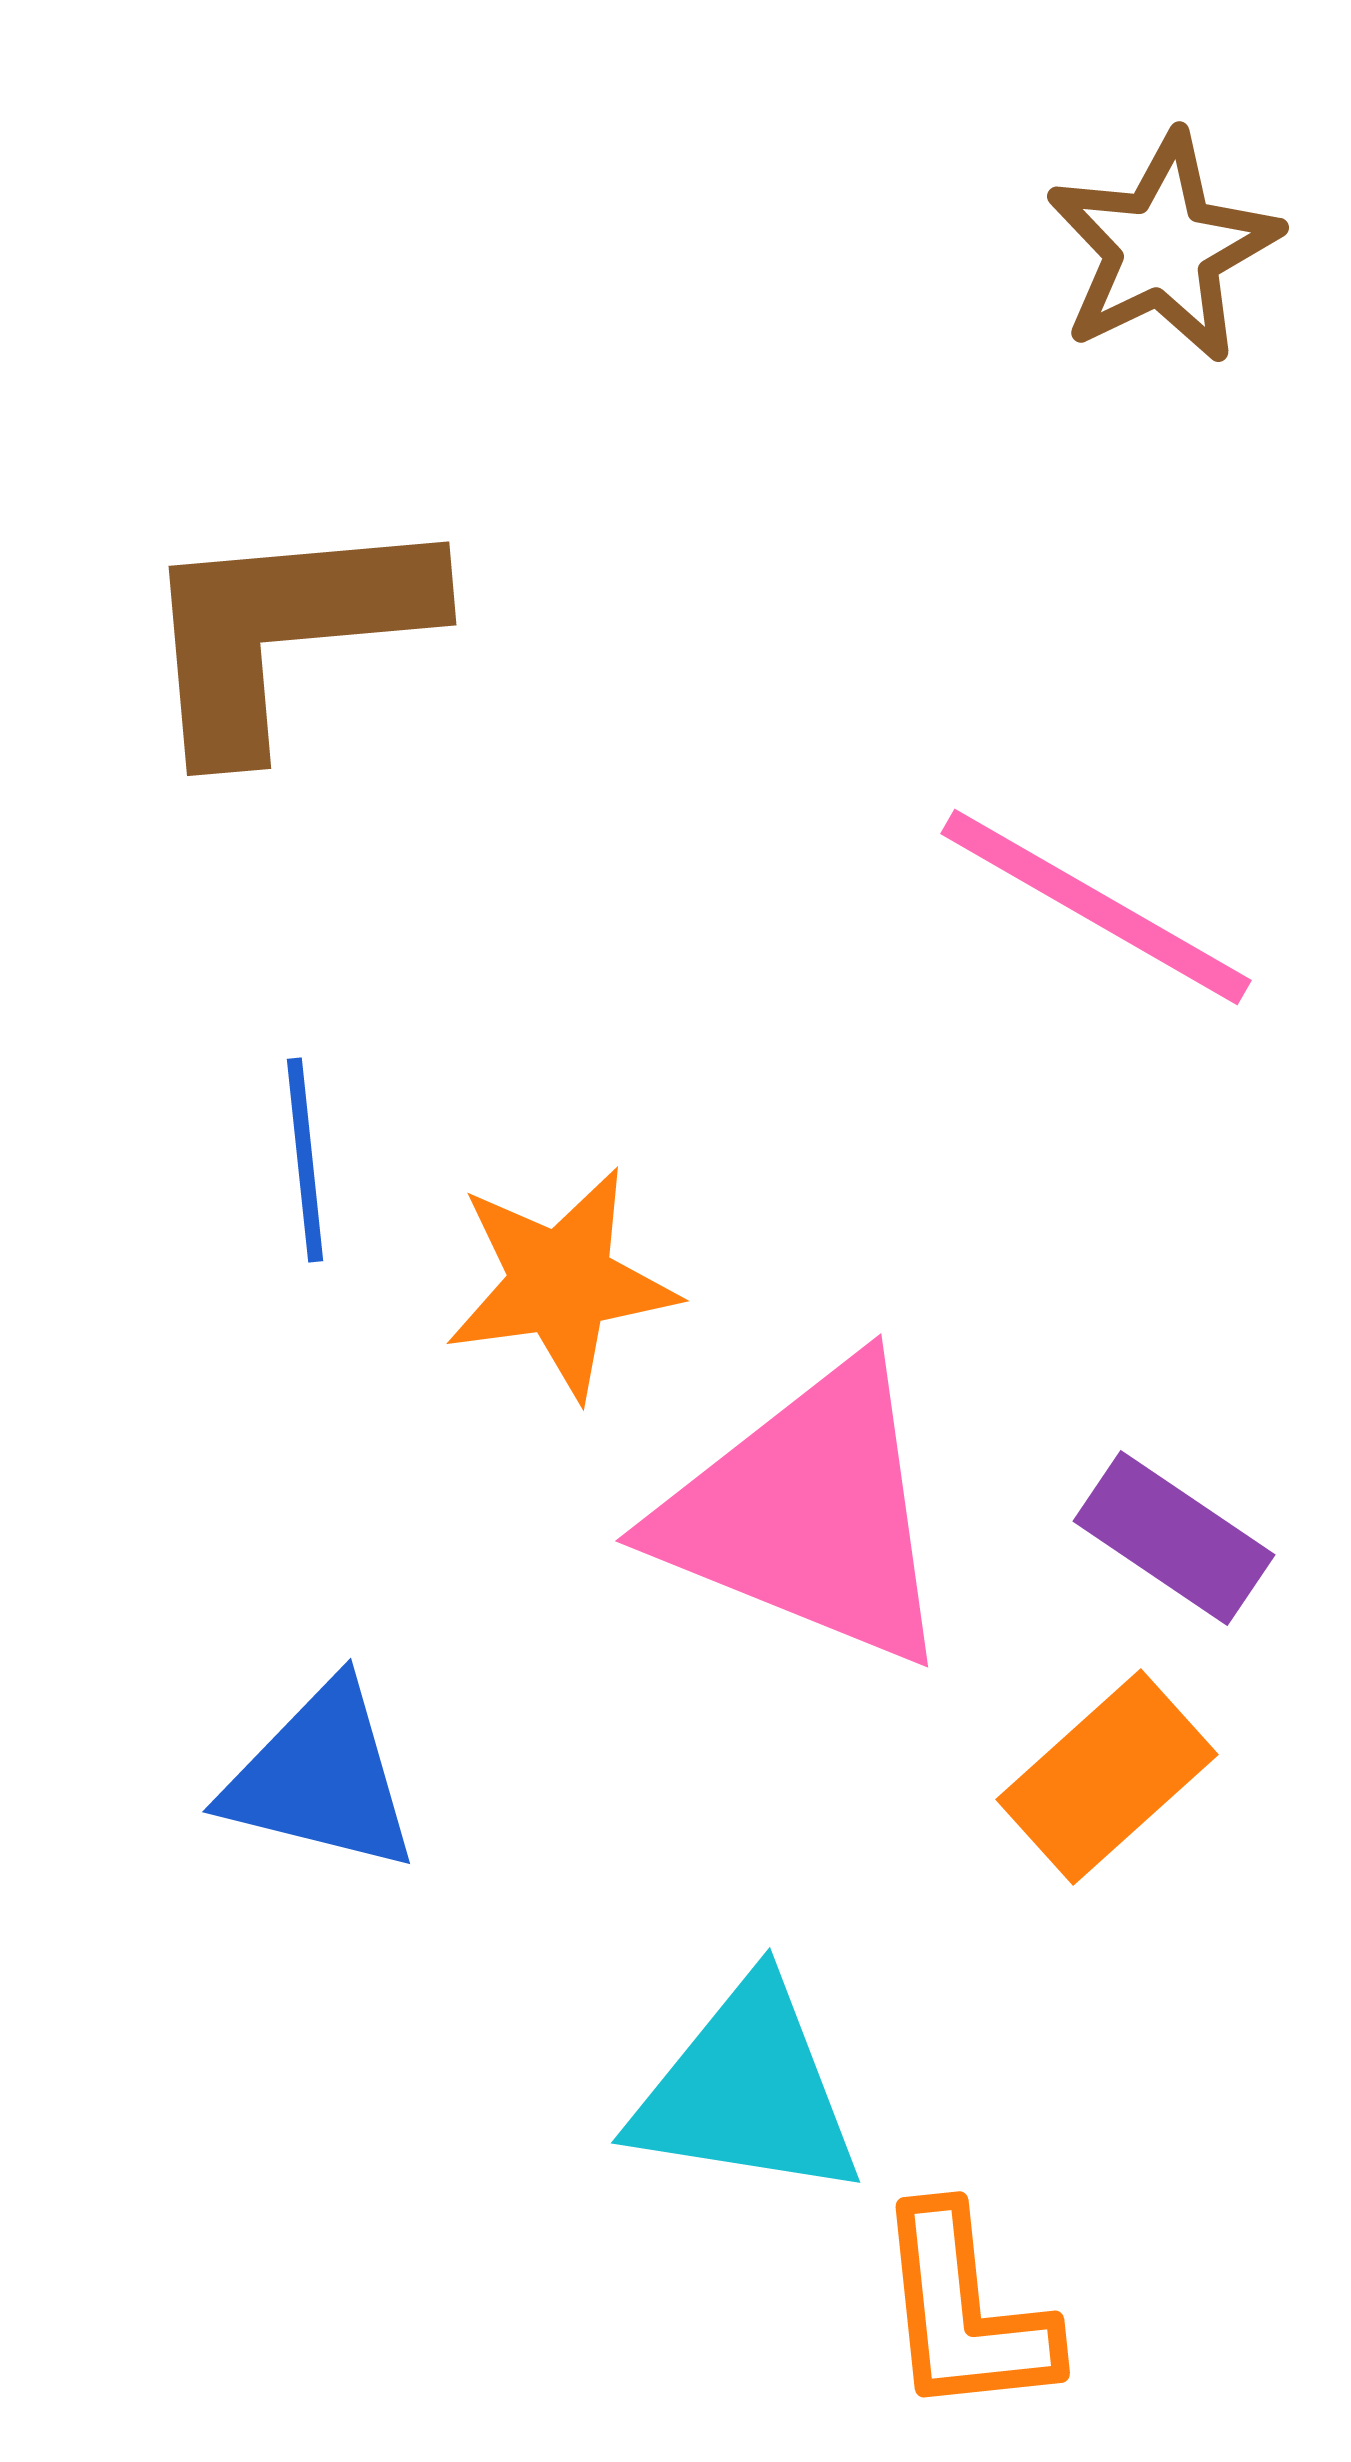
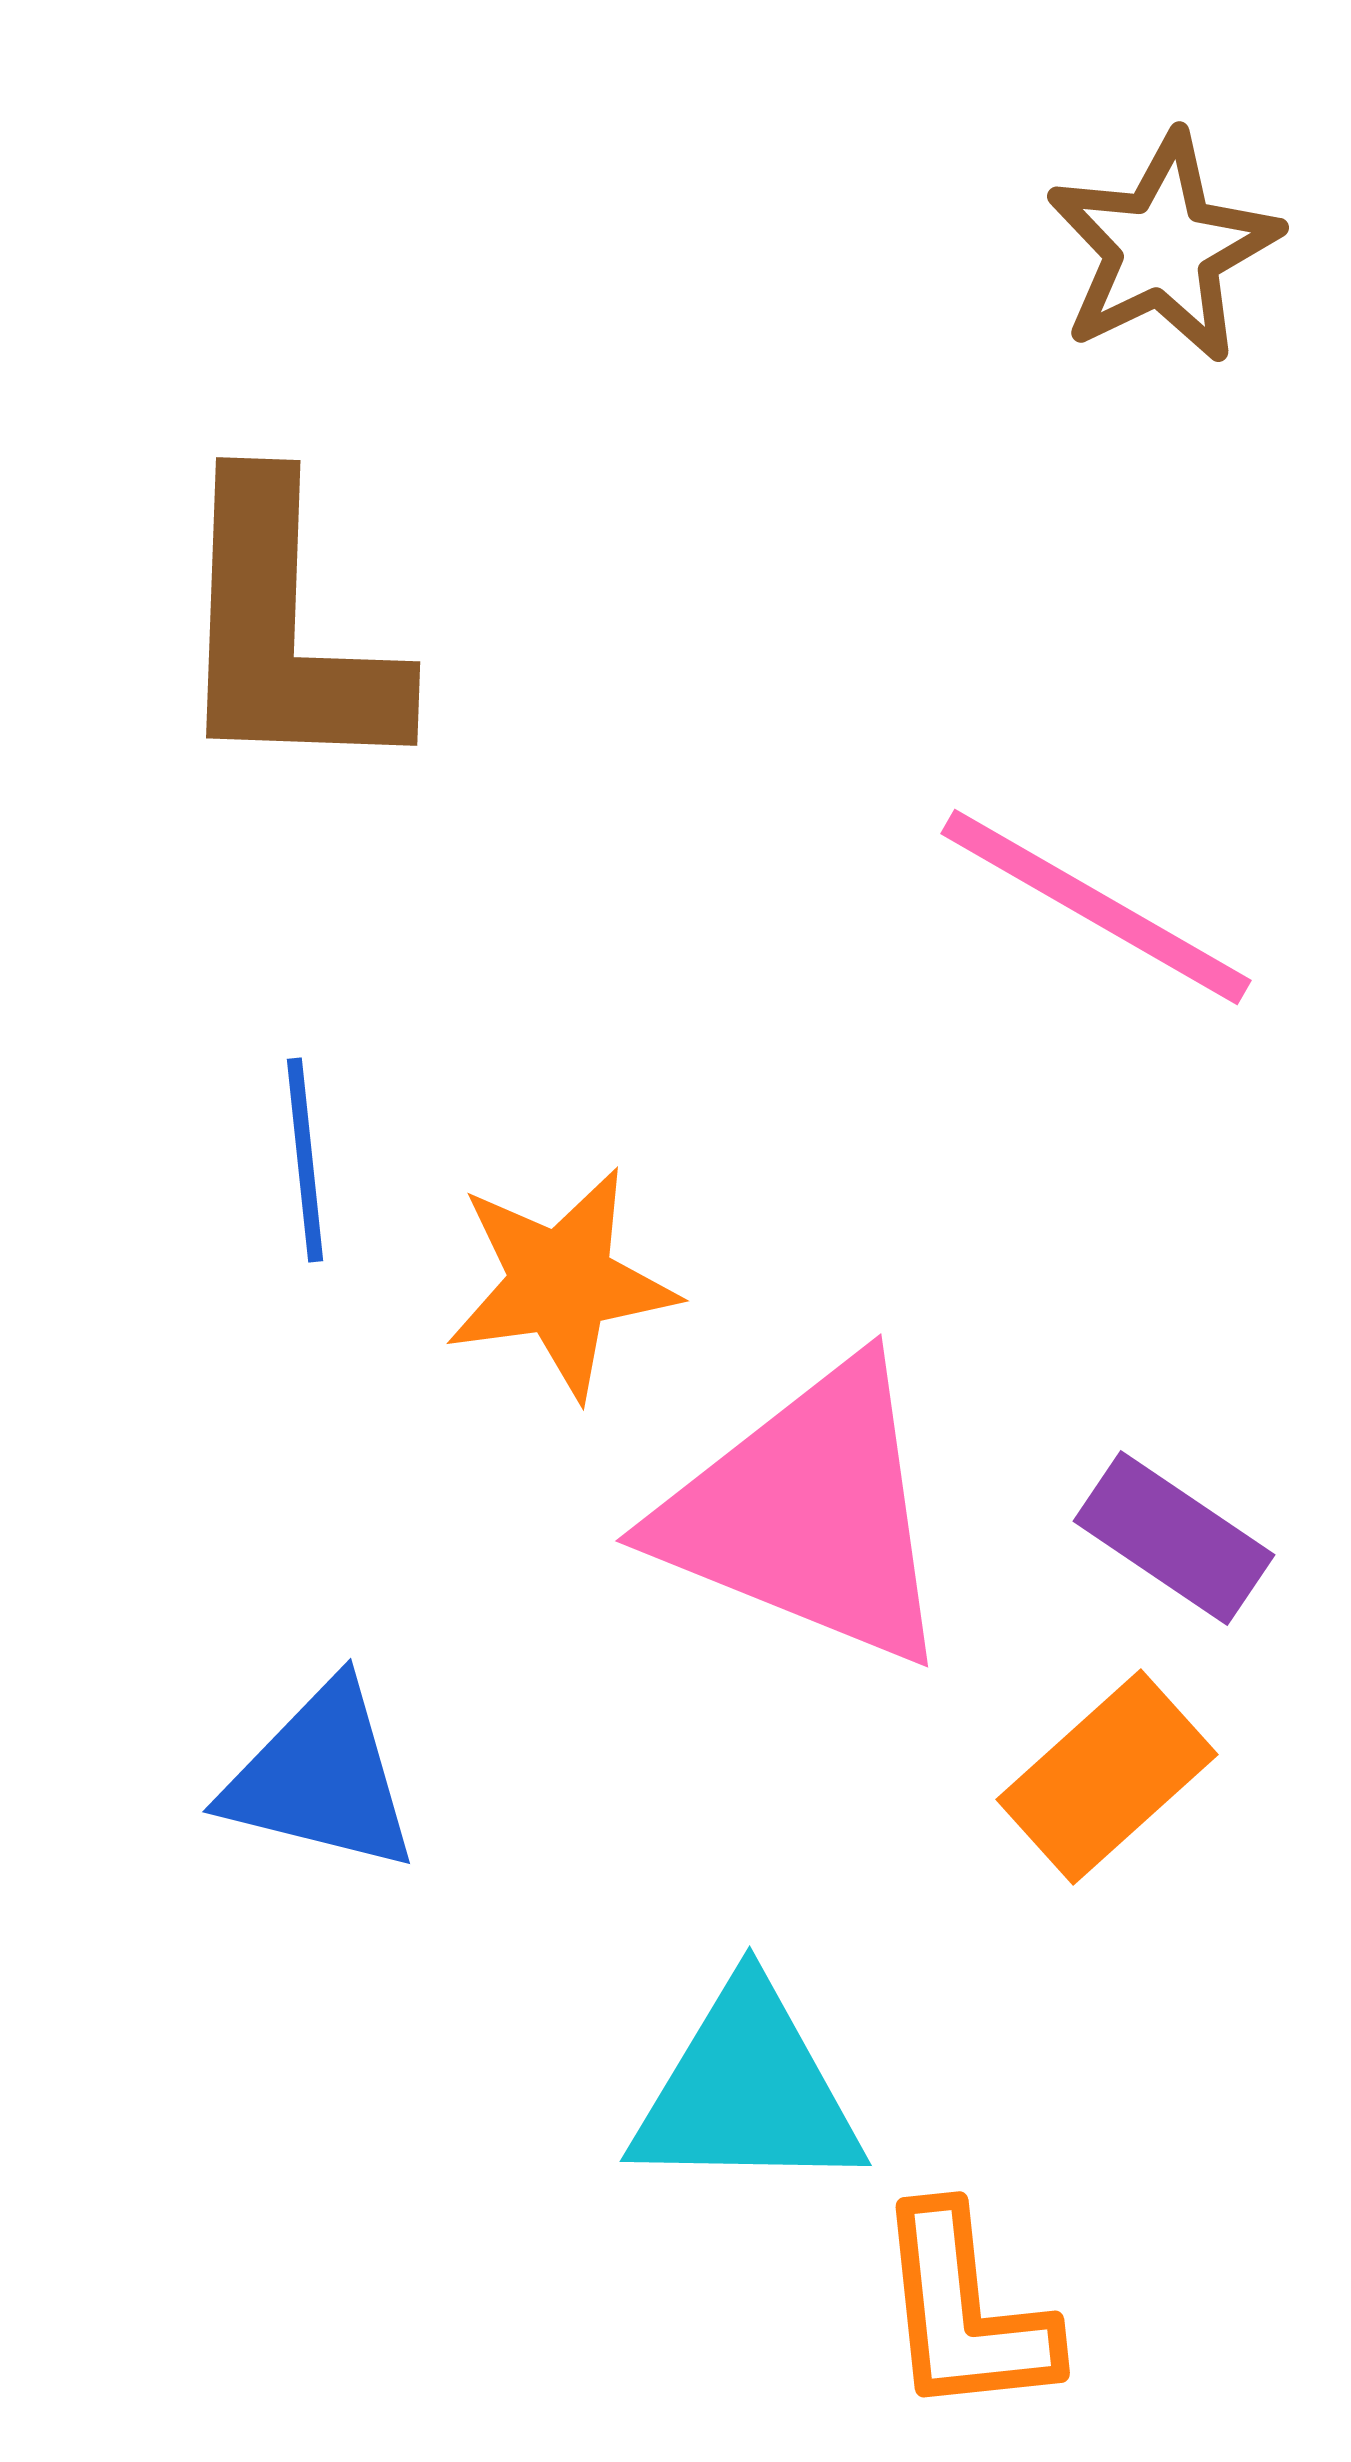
brown L-shape: rotated 83 degrees counterclockwise
cyan triangle: rotated 8 degrees counterclockwise
